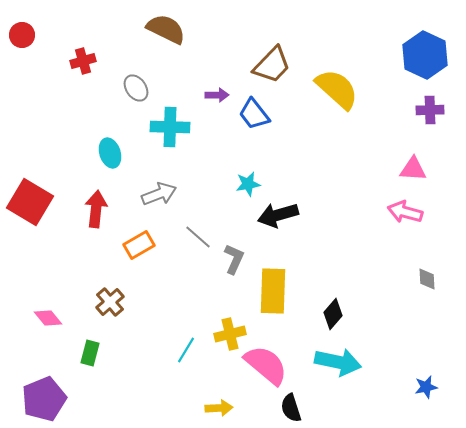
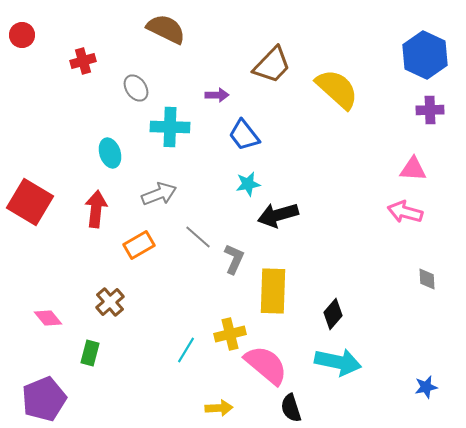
blue trapezoid: moved 10 px left, 21 px down
